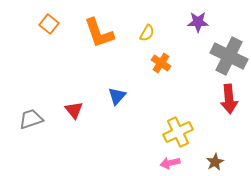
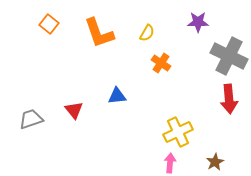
blue triangle: rotated 42 degrees clockwise
pink arrow: rotated 108 degrees clockwise
